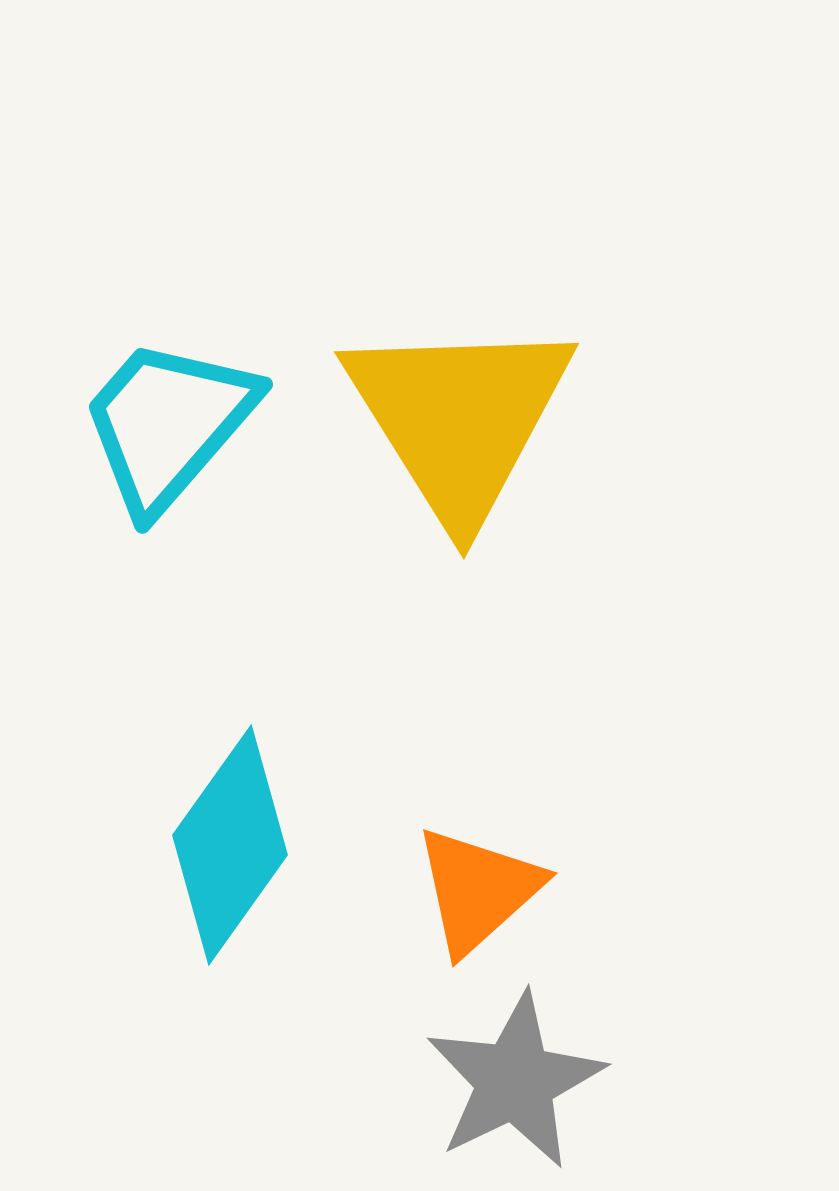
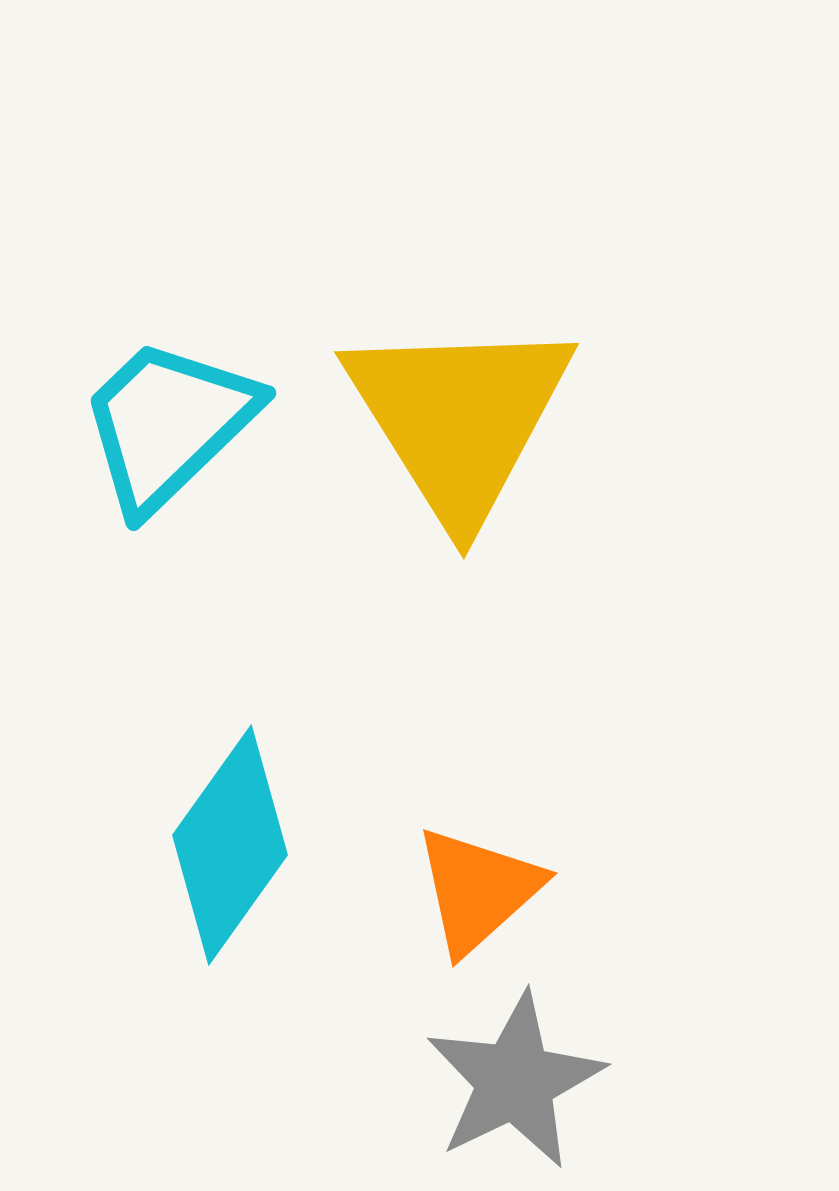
cyan trapezoid: rotated 5 degrees clockwise
